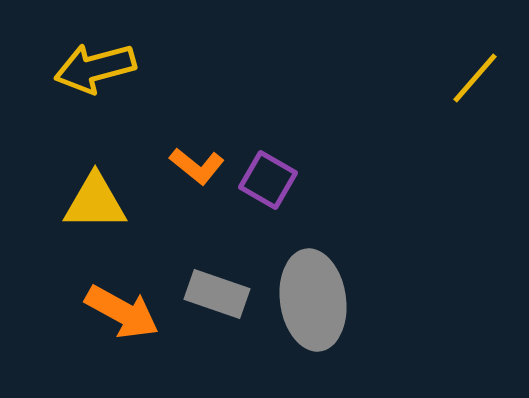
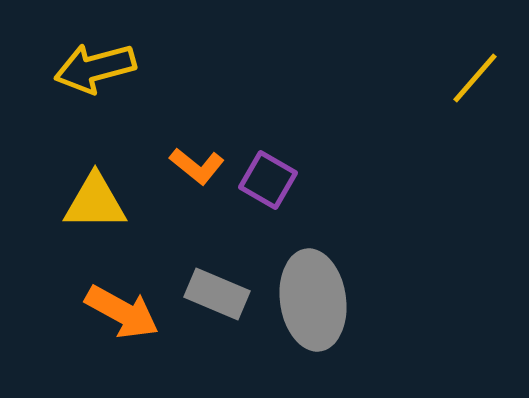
gray rectangle: rotated 4 degrees clockwise
